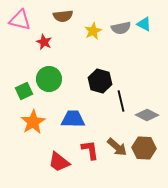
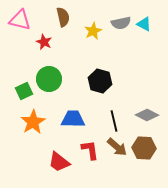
brown semicircle: moved 1 px down; rotated 96 degrees counterclockwise
gray semicircle: moved 5 px up
black line: moved 7 px left, 20 px down
